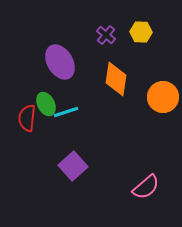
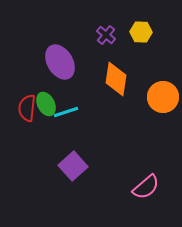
red semicircle: moved 10 px up
